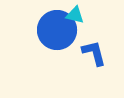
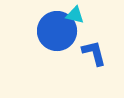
blue circle: moved 1 px down
